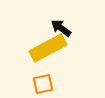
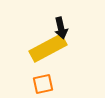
black arrow: rotated 140 degrees counterclockwise
